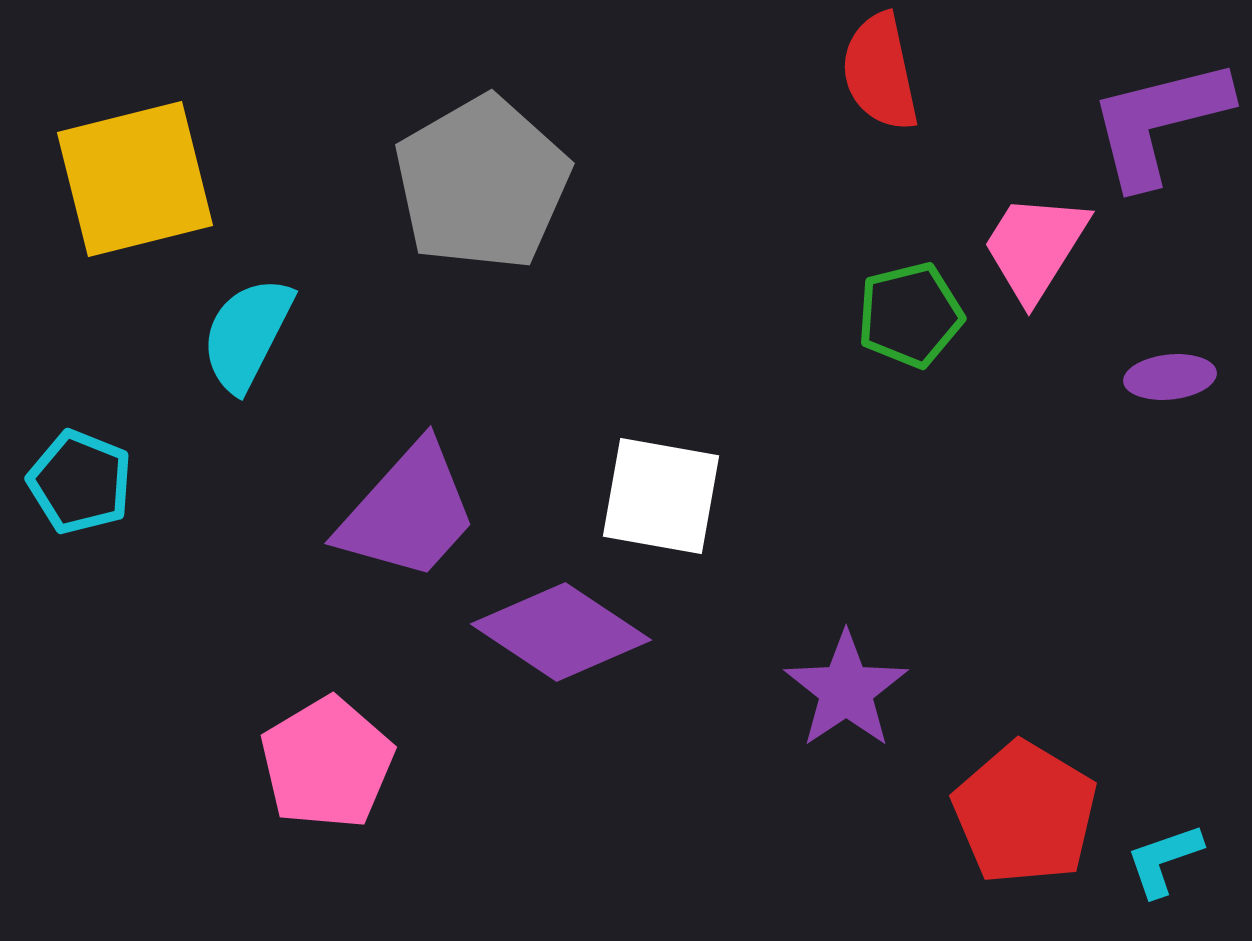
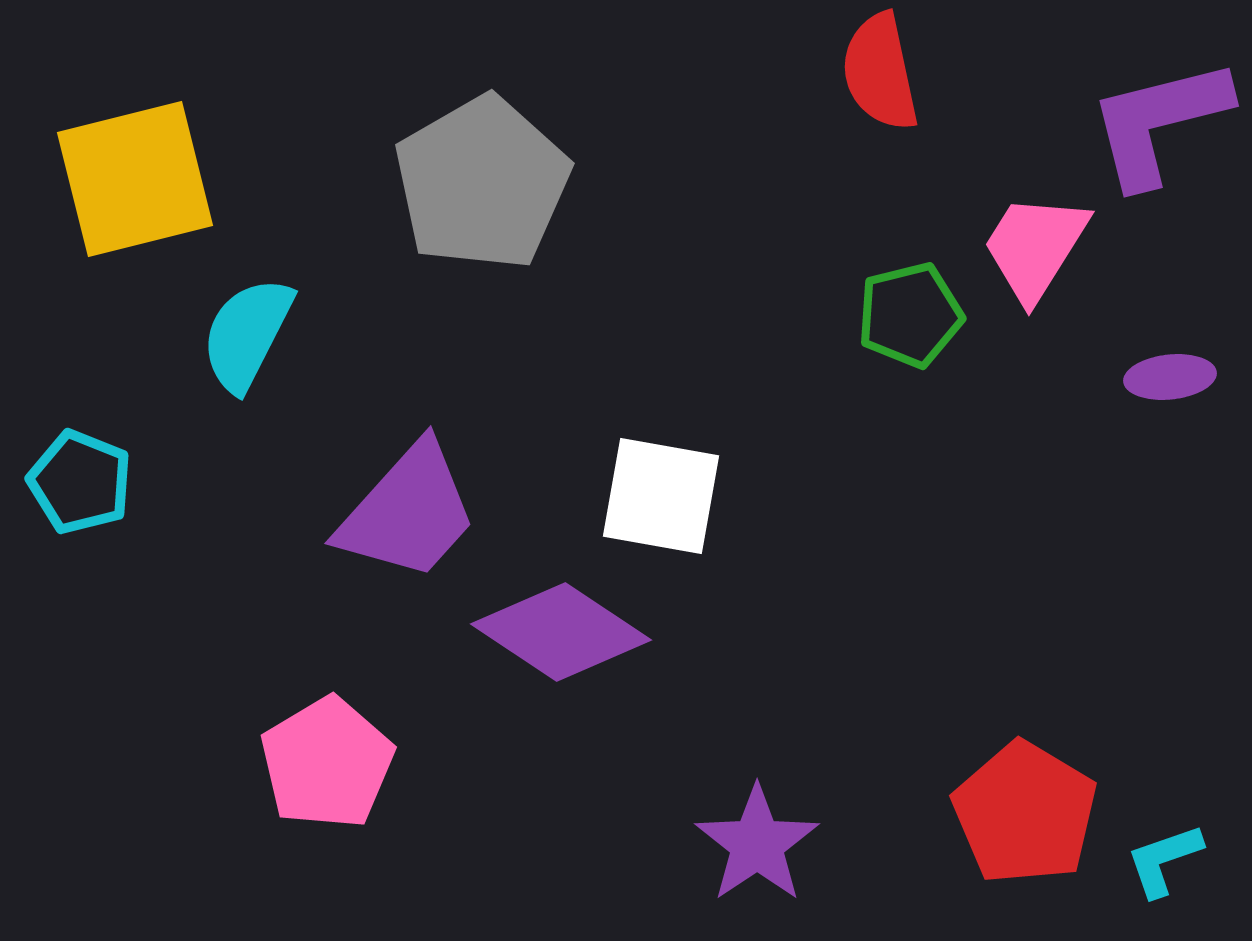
purple star: moved 89 px left, 154 px down
